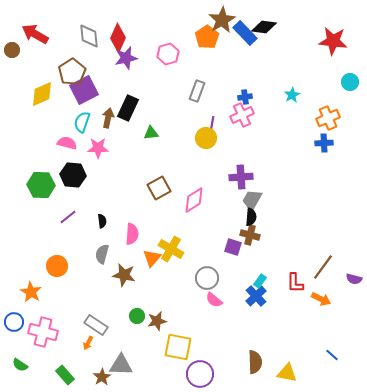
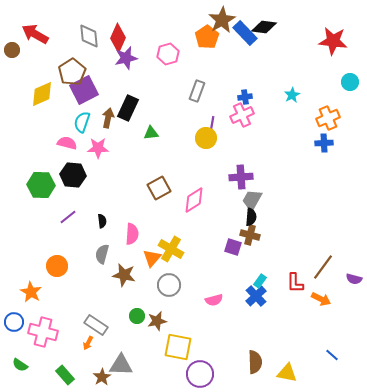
gray circle at (207, 278): moved 38 px left, 7 px down
pink semicircle at (214, 300): rotated 54 degrees counterclockwise
